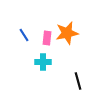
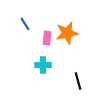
blue line: moved 1 px right, 11 px up
cyan cross: moved 3 px down
